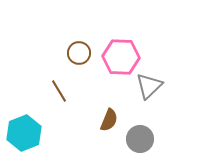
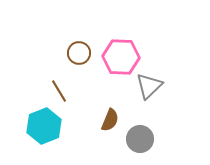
brown semicircle: moved 1 px right
cyan hexagon: moved 20 px right, 7 px up
